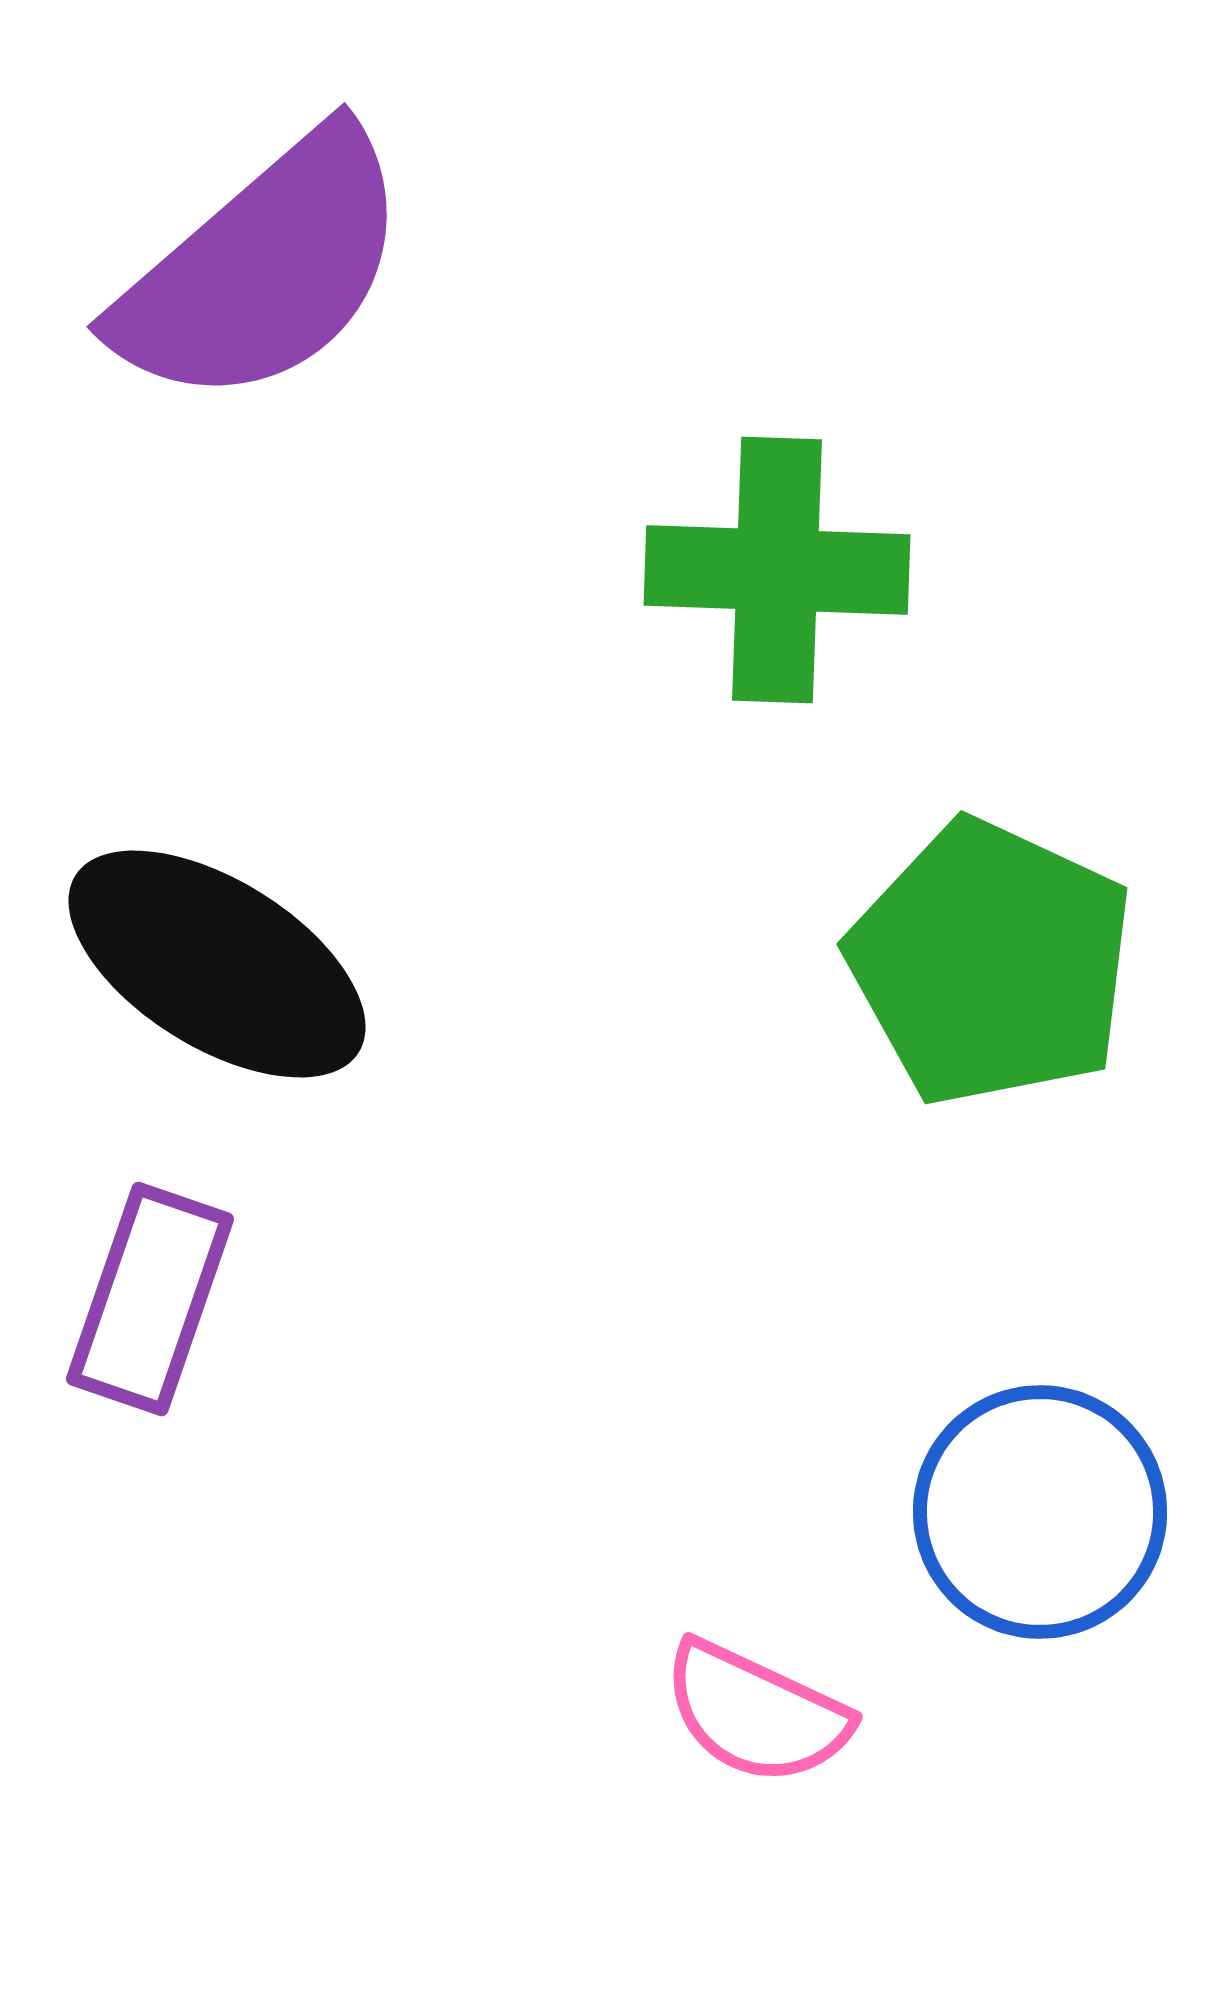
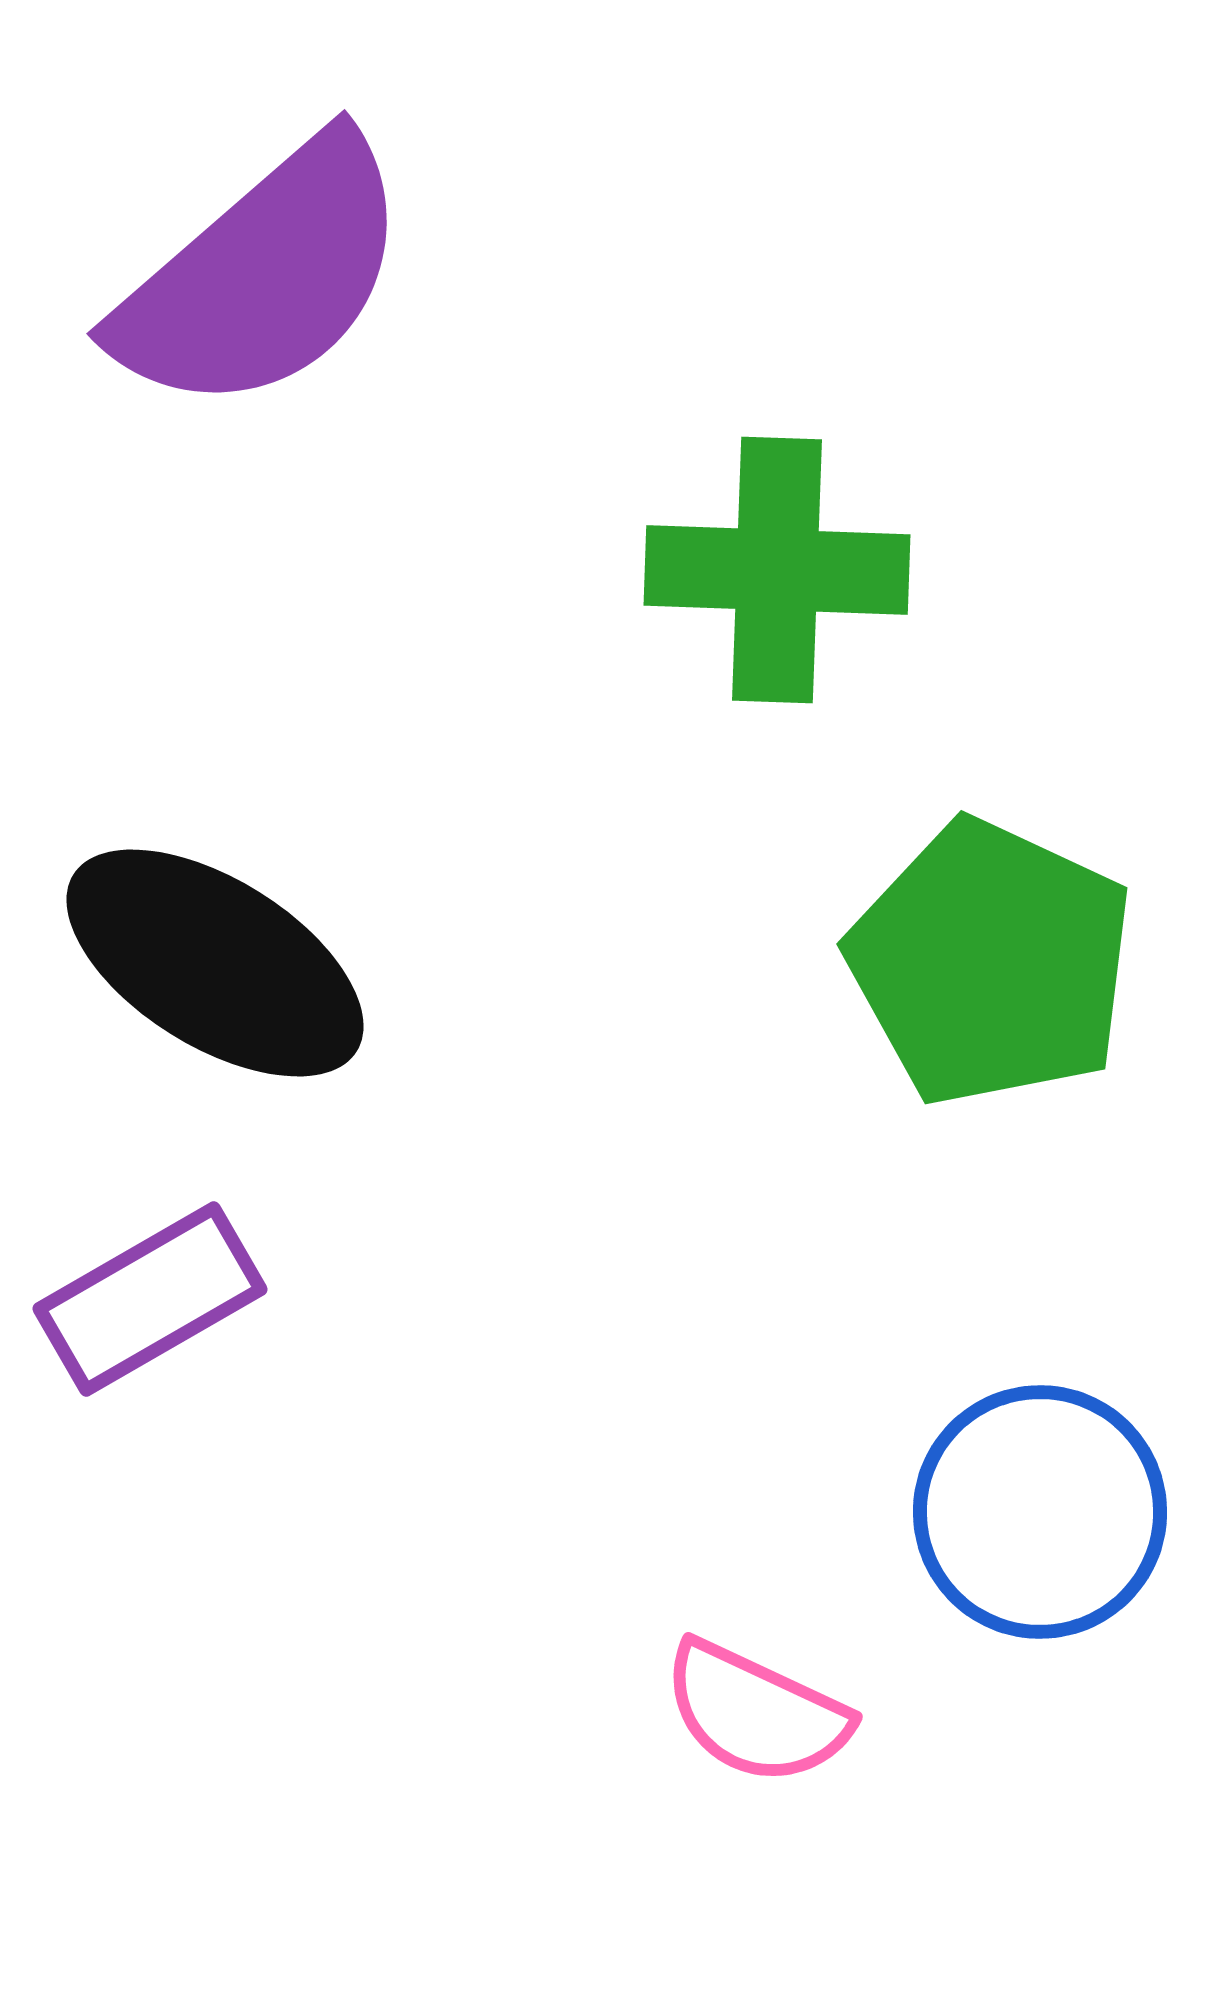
purple semicircle: moved 7 px down
black ellipse: moved 2 px left, 1 px up
purple rectangle: rotated 41 degrees clockwise
